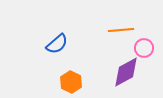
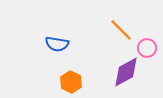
orange line: rotated 50 degrees clockwise
blue semicircle: rotated 50 degrees clockwise
pink circle: moved 3 px right
